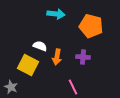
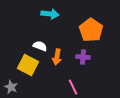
cyan arrow: moved 6 px left
orange pentagon: moved 4 px down; rotated 20 degrees clockwise
